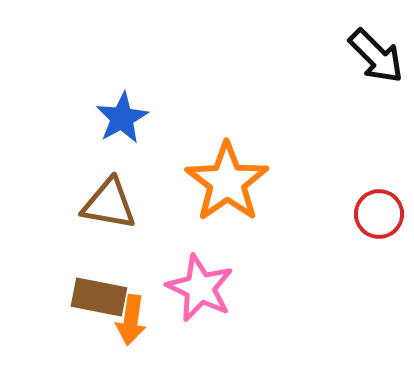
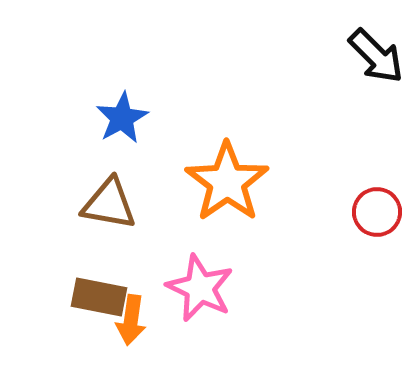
red circle: moved 2 px left, 2 px up
